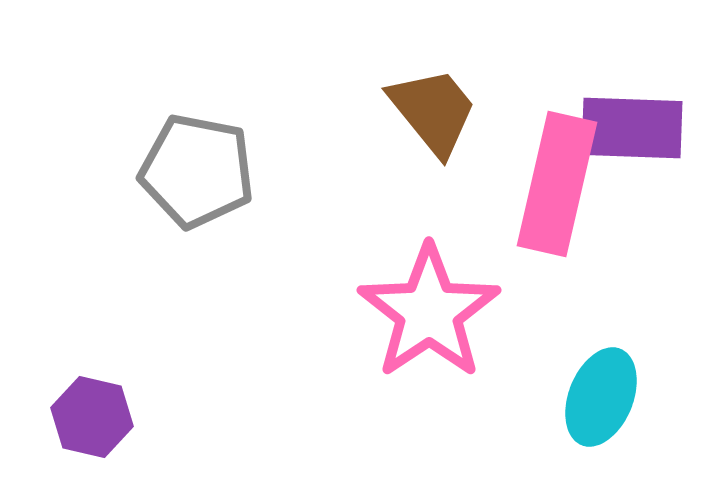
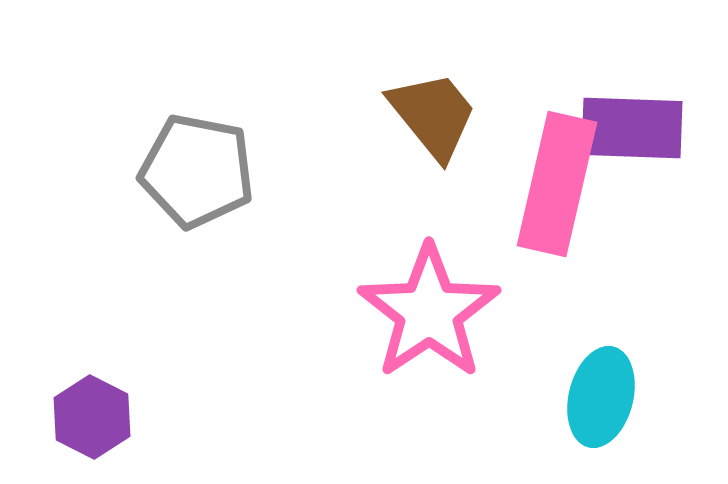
brown trapezoid: moved 4 px down
cyan ellipse: rotated 8 degrees counterclockwise
purple hexagon: rotated 14 degrees clockwise
